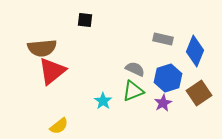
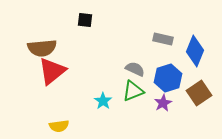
yellow semicircle: rotated 30 degrees clockwise
